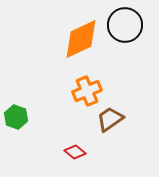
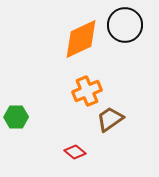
green hexagon: rotated 20 degrees counterclockwise
